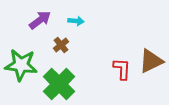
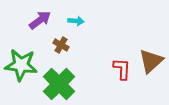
brown cross: rotated 21 degrees counterclockwise
brown triangle: rotated 16 degrees counterclockwise
